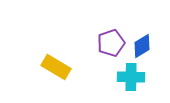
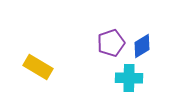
yellow rectangle: moved 18 px left
cyan cross: moved 2 px left, 1 px down
